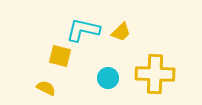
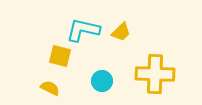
cyan circle: moved 6 px left, 3 px down
yellow semicircle: moved 4 px right
